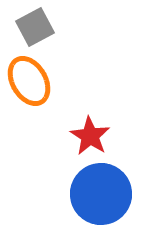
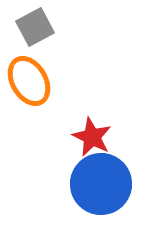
red star: moved 2 px right, 1 px down; rotated 6 degrees counterclockwise
blue circle: moved 10 px up
